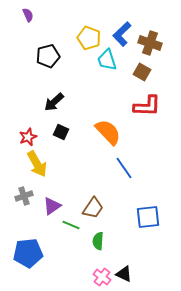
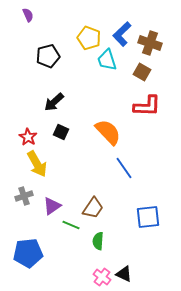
red star: rotated 18 degrees counterclockwise
